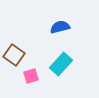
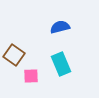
cyan rectangle: rotated 65 degrees counterclockwise
pink square: rotated 14 degrees clockwise
